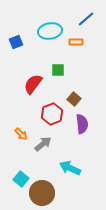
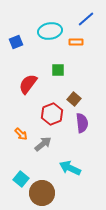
red semicircle: moved 5 px left
purple semicircle: moved 1 px up
